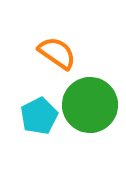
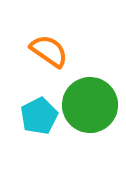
orange semicircle: moved 8 px left, 2 px up
